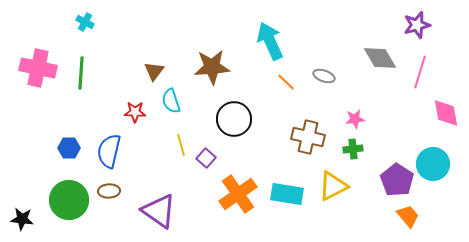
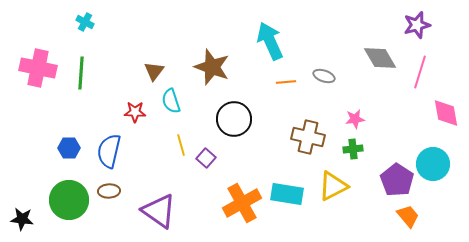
brown star: rotated 24 degrees clockwise
orange line: rotated 48 degrees counterclockwise
orange cross: moved 4 px right, 9 px down; rotated 6 degrees clockwise
